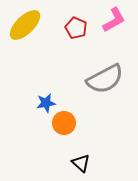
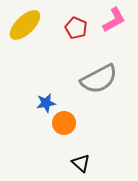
gray semicircle: moved 6 px left
